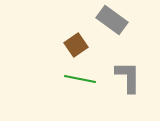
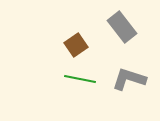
gray rectangle: moved 10 px right, 7 px down; rotated 16 degrees clockwise
gray L-shape: moved 1 px right, 2 px down; rotated 72 degrees counterclockwise
